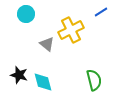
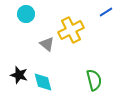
blue line: moved 5 px right
